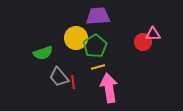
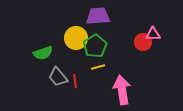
gray trapezoid: moved 1 px left
red line: moved 2 px right, 1 px up
pink arrow: moved 13 px right, 2 px down
